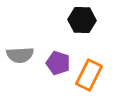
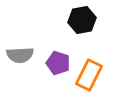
black hexagon: rotated 12 degrees counterclockwise
